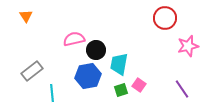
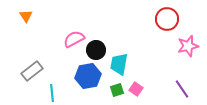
red circle: moved 2 px right, 1 px down
pink semicircle: rotated 15 degrees counterclockwise
pink square: moved 3 px left, 4 px down
green square: moved 4 px left
